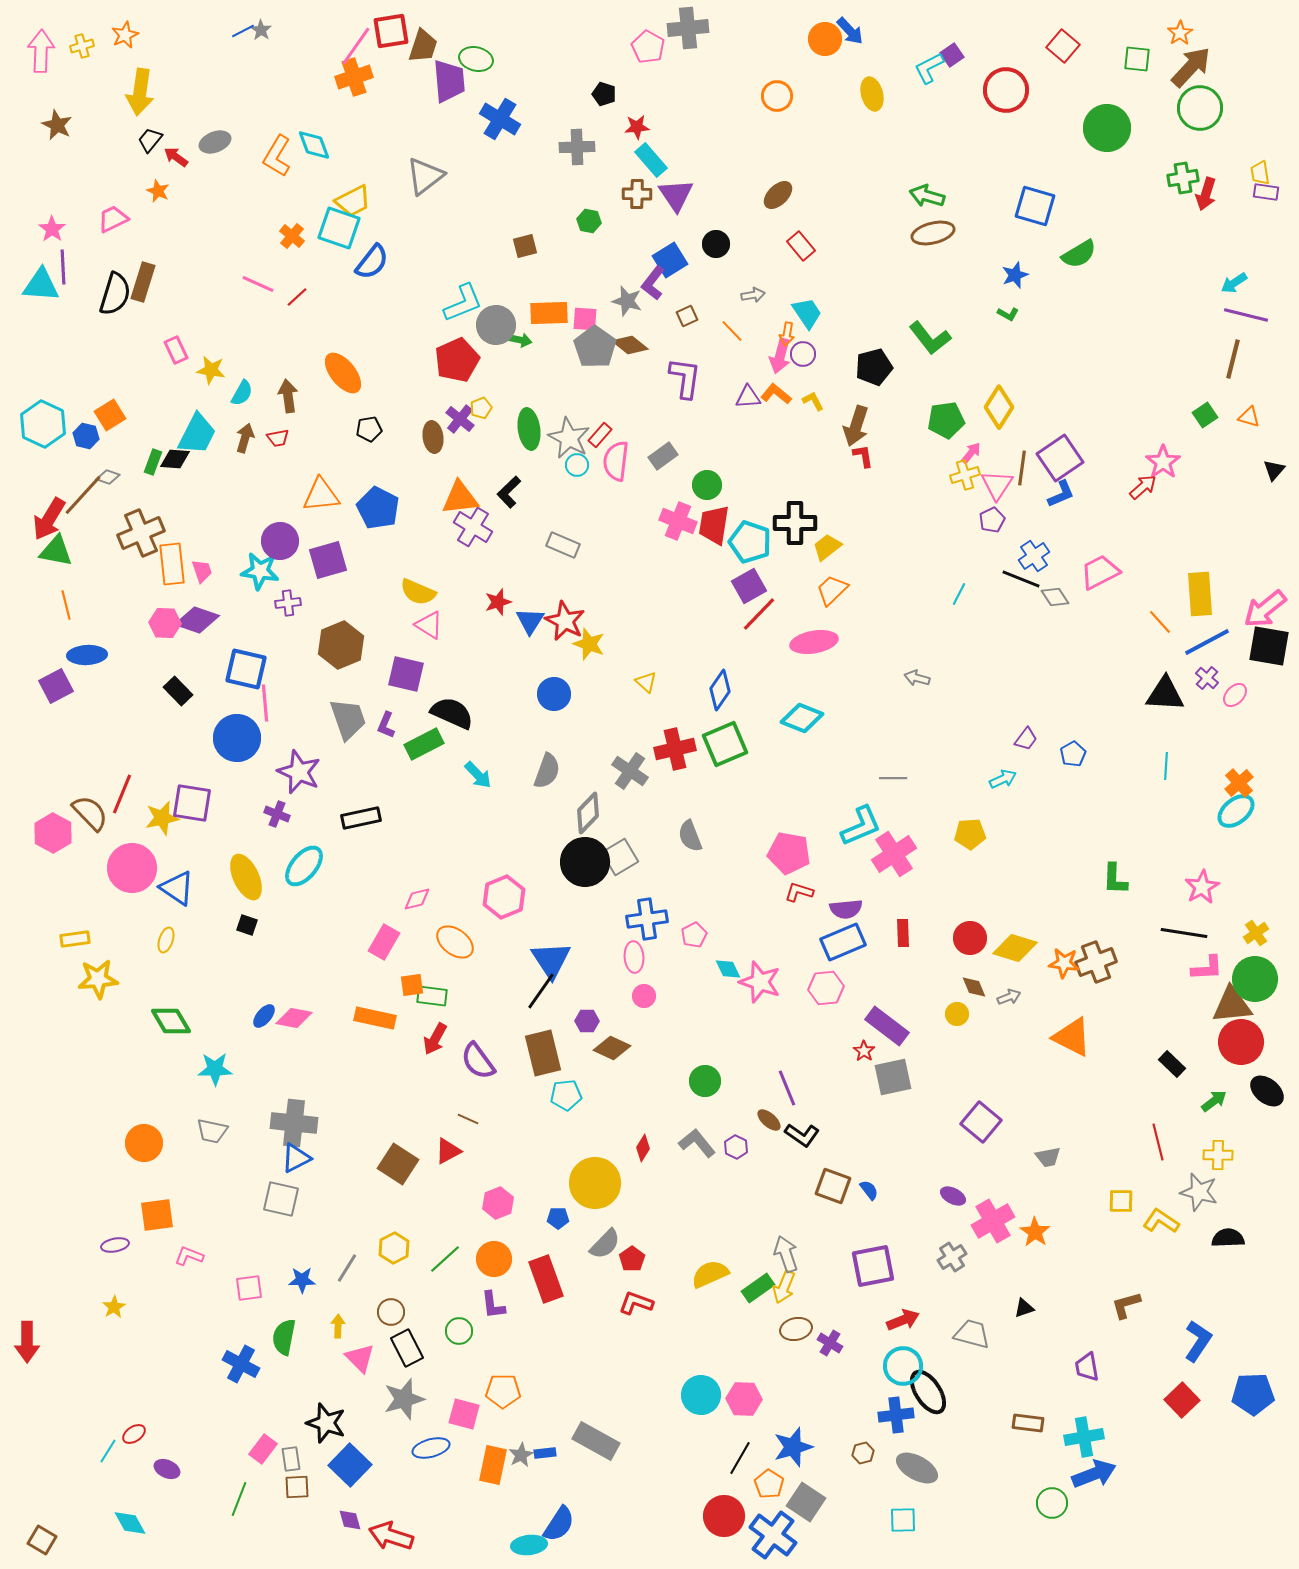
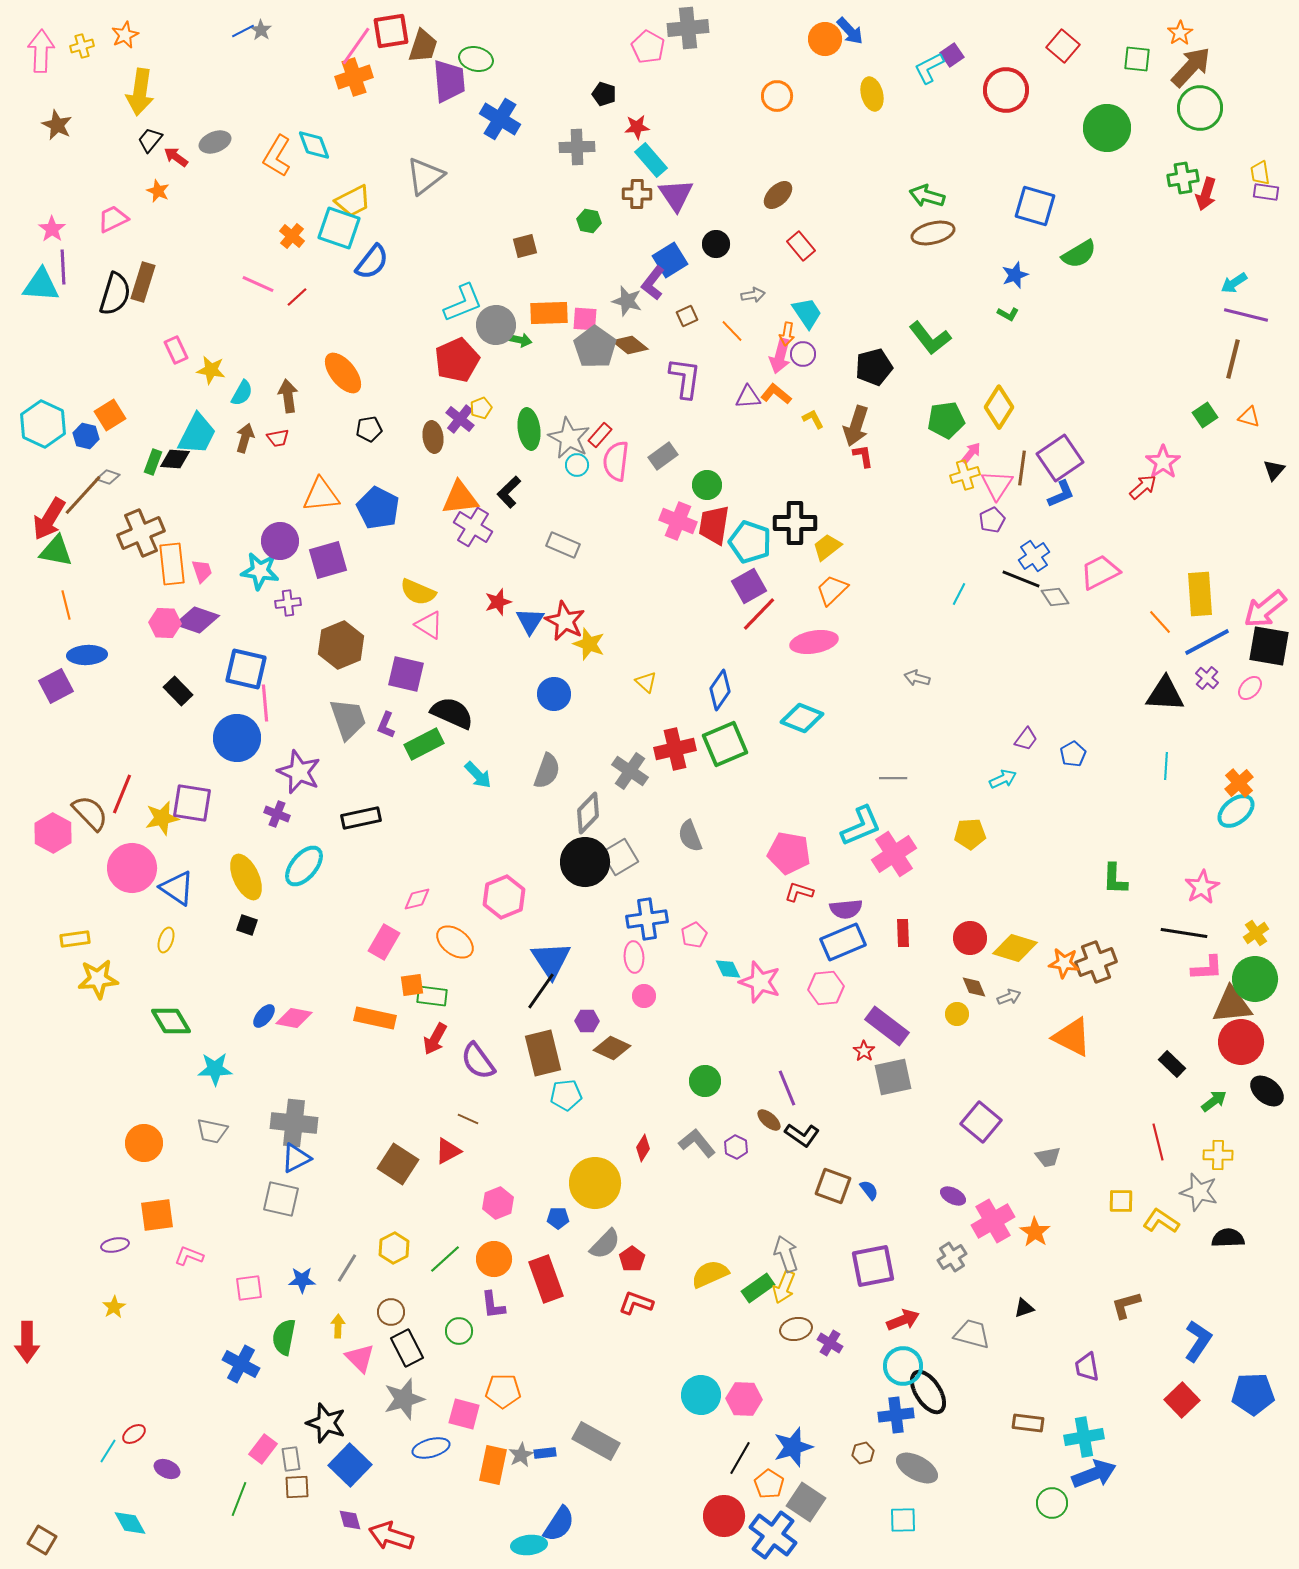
yellow L-shape at (813, 401): moved 18 px down
pink ellipse at (1235, 695): moved 15 px right, 7 px up
